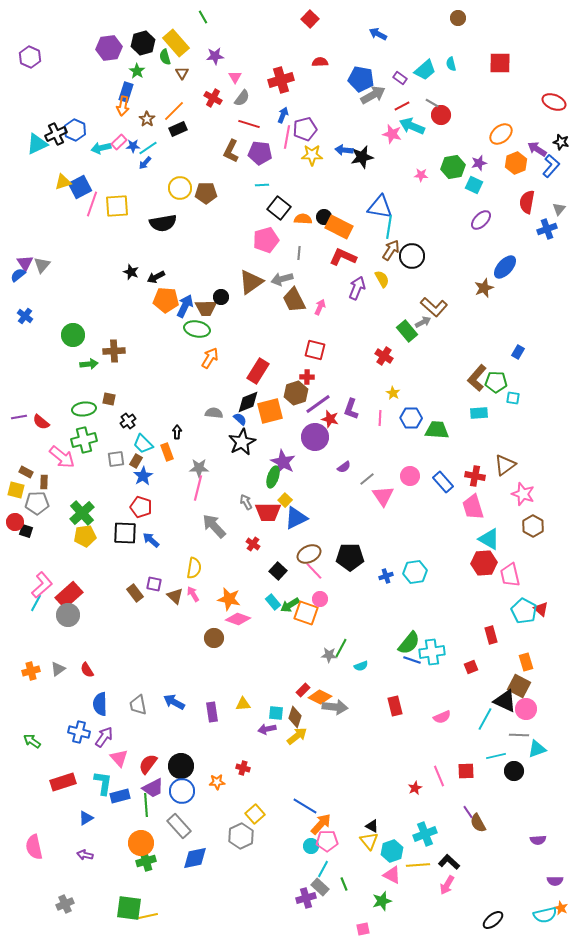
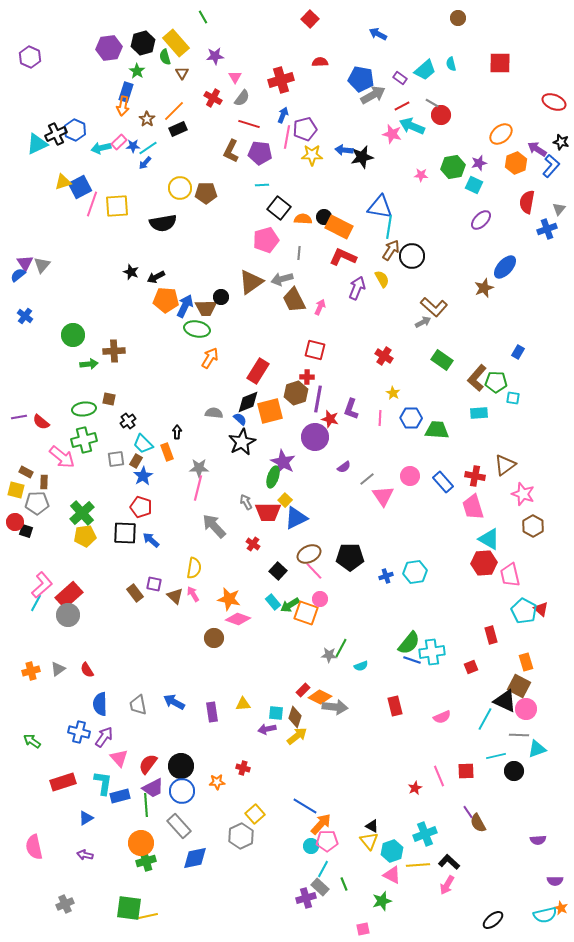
green rectangle at (407, 331): moved 35 px right, 29 px down; rotated 15 degrees counterclockwise
purple line at (318, 404): moved 5 px up; rotated 44 degrees counterclockwise
